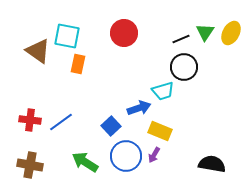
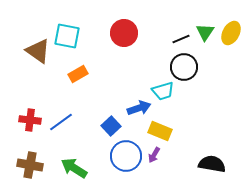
orange rectangle: moved 10 px down; rotated 48 degrees clockwise
green arrow: moved 11 px left, 6 px down
